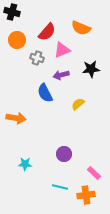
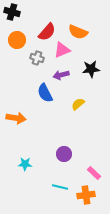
orange semicircle: moved 3 px left, 4 px down
